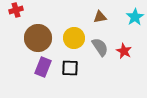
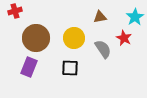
red cross: moved 1 px left, 1 px down
brown circle: moved 2 px left
gray semicircle: moved 3 px right, 2 px down
red star: moved 13 px up
purple rectangle: moved 14 px left
